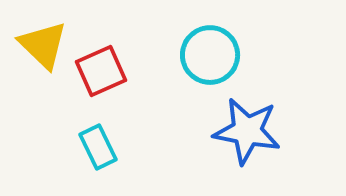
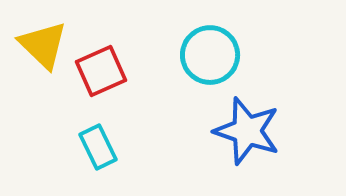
blue star: rotated 8 degrees clockwise
